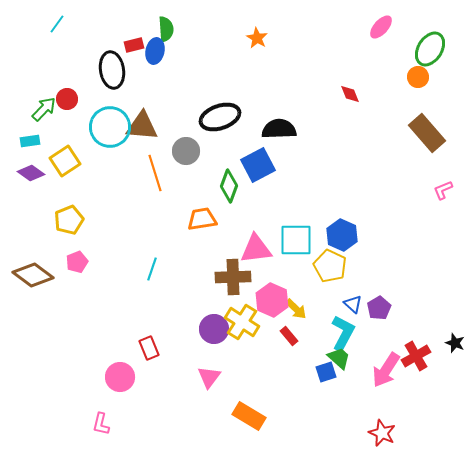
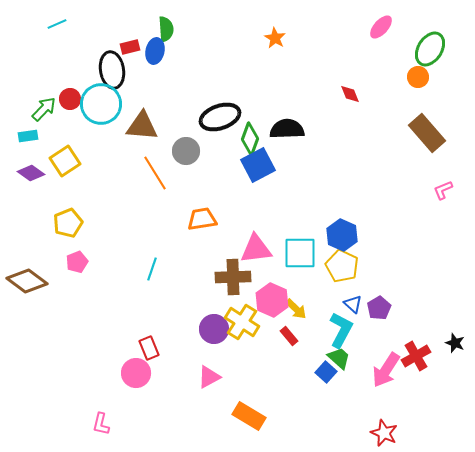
cyan line at (57, 24): rotated 30 degrees clockwise
orange star at (257, 38): moved 18 px right
red rectangle at (134, 45): moved 4 px left, 2 px down
red circle at (67, 99): moved 3 px right
cyan circle at (110, 127): moved 9 px left, 23 px up
black semicircle at (279, 129): moved 8 px right
cyan rectangle at (30, 141): moved 2 px left, 5 px up
orange line at (155, 173): rotated 15 degrees counterclockwise
green diamond at (229, 186): moved 21 px right, 47 px up
yellow pentagon at (69, 220): moved 1 px left, 3 px down
cyan square at (296, 240): moved 4 px right, 13 px down
yellow pentagon at (330, 266): moved 12 px right
brown diamond at (33, 275): moved 6 px left, 6 px down
cyan L-shape at (343, 333): moved 2 px left, 3 px up
blue square at (326, 372): rotated 30 degrees counterclockwise
pink circle at (120, 377): moved 16 px right, 4 px up
pink triangle at (209, 377): rotated 25 degrees clockwise
red star at (382, 433): moved 2 px right
